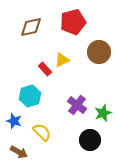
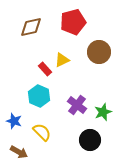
cyan hexagon: moved 9 px right; rotated 20 degrees counterclockwise
green star: moved 1 px up
